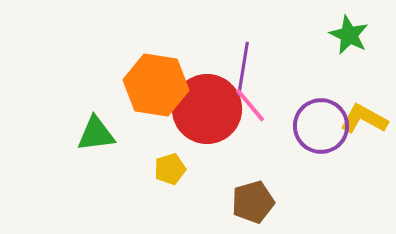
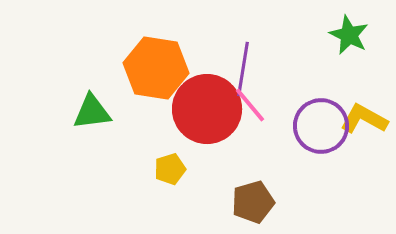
orange hexagon: moved 17 px up
green triangle: moved 4 px left, 22 px up
